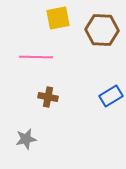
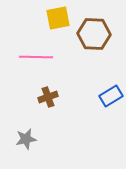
brown hexagon: moved 8 px left, 4 px down
brown cross: rotated 30 degrees counterclockwise
